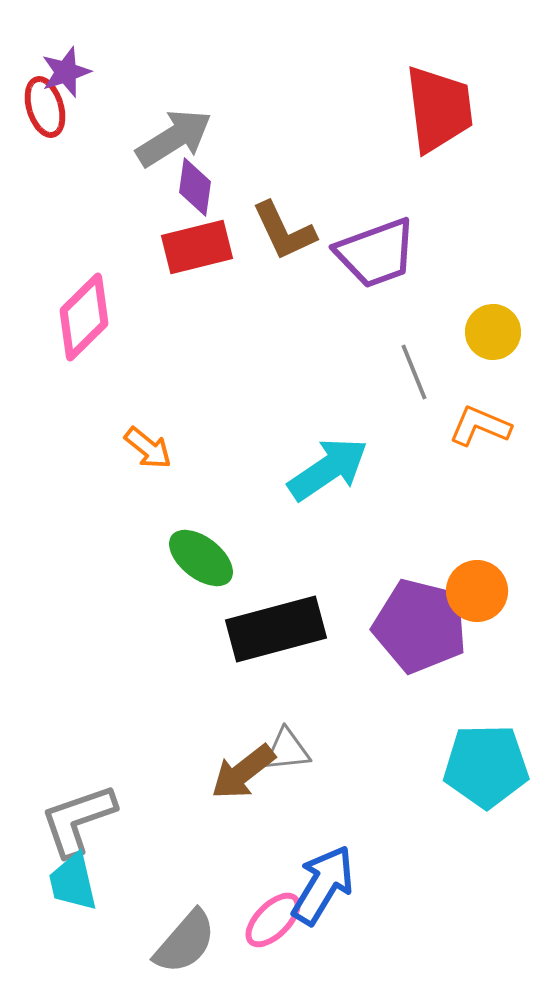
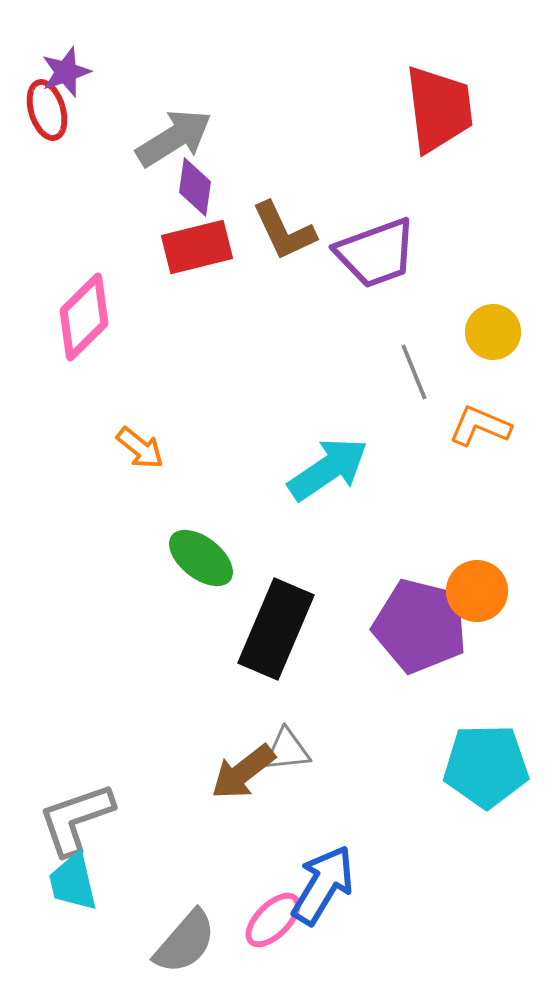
red ellipse: moved 2 px right, 3 px down
orange arrow: moved 8 px left
black rectangle: rotated 52 degrees counterclockwise
gray L-shape: moved 2 px left, 1 px up
